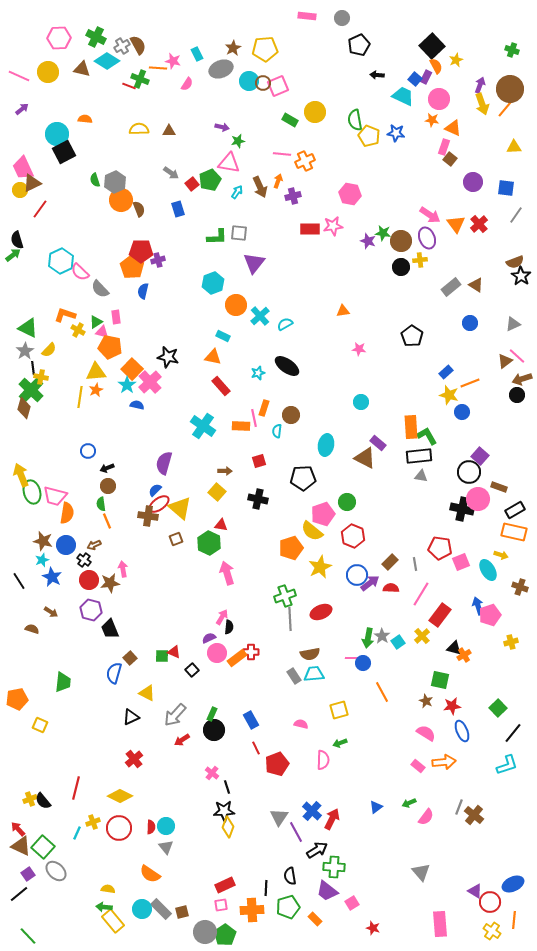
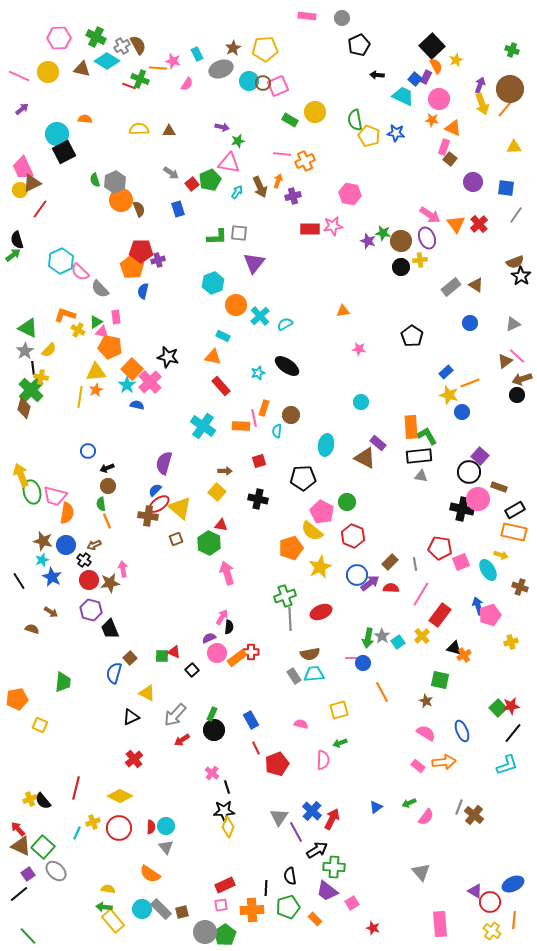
pink pentagon at (323, 514): moved 1 px left, 2 px up; rotated 25 degrees counterclockwise
red star at (452, 706): moved 59 px right
